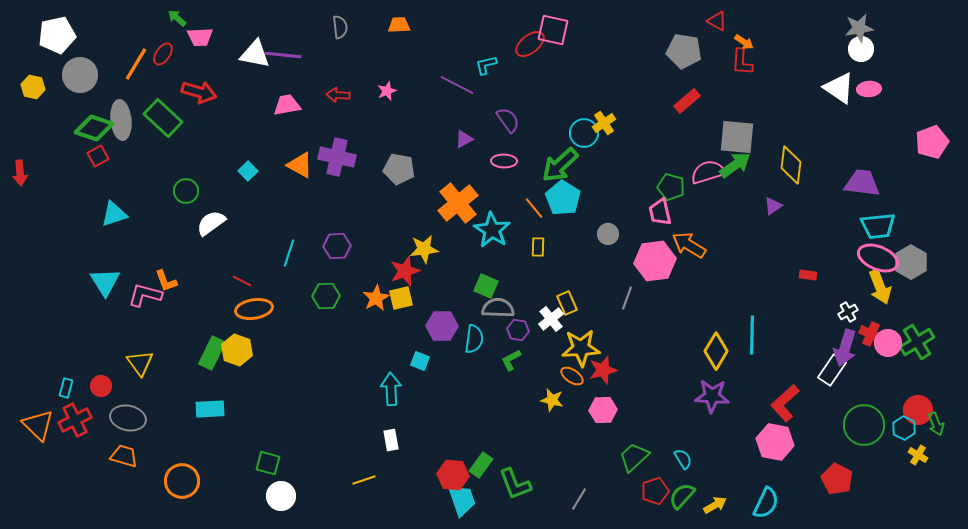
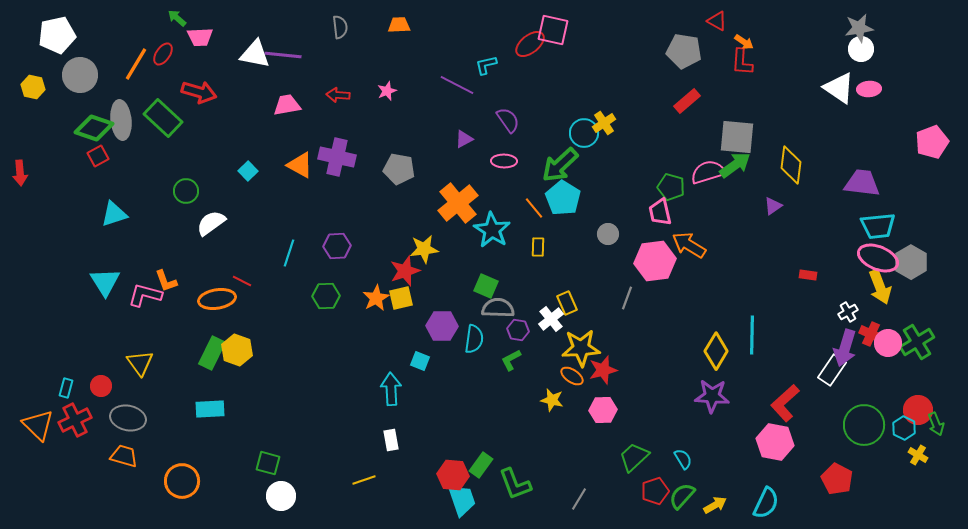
orange ellipse at (254, 309): moved 37 px left, 10 px up
